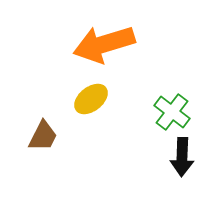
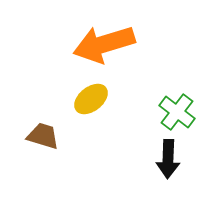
green cross: moved 5 px right
brown trapezoid: rotated 100 degrees counterclockwise
black arrow: moved 14 px left, 2 px down
